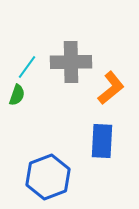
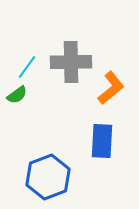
green semicircle: rotated 35 degrees clockwise
